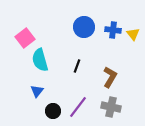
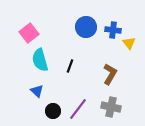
blue circle: moved 2 px right
yellow triangle: moved 4 px left, 9 px down
pink square: moved 4 px right, 5 px up
black line: moved 7 px left
brown L-shape: moved 3 px up
blue triangle: rotated 24 degrees counterclockwise
purple line: moved 2 px down
